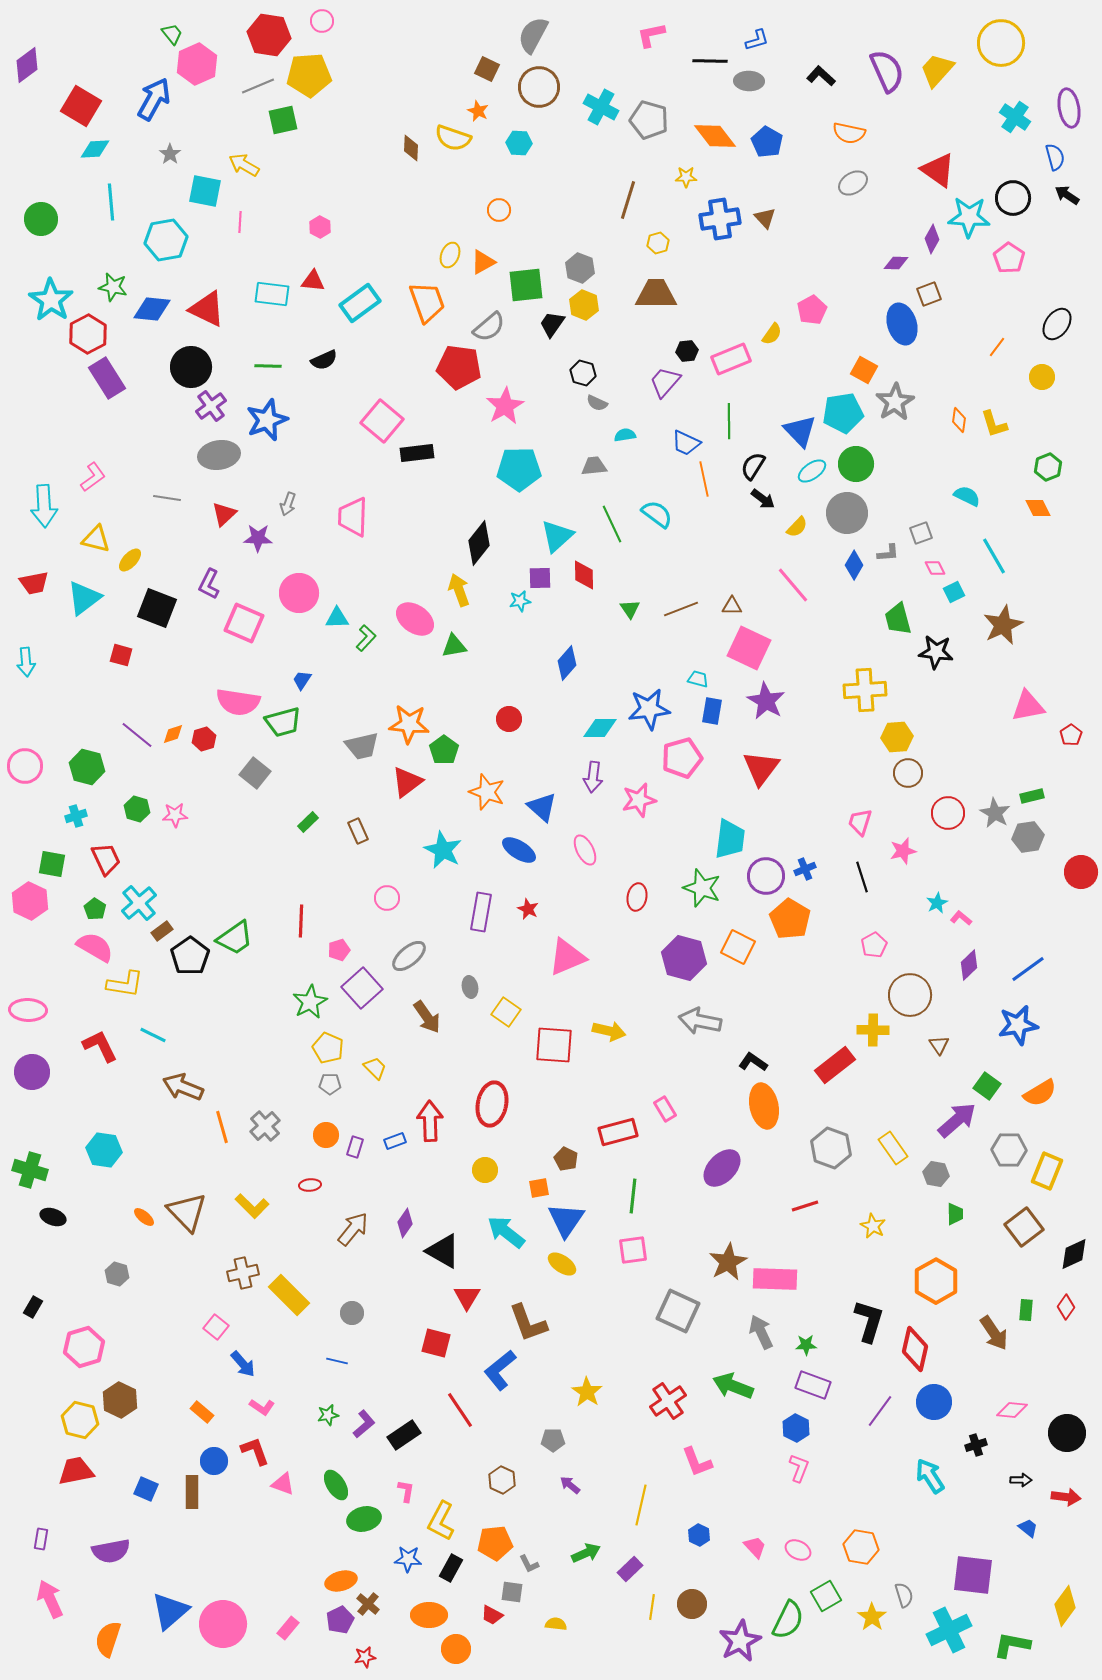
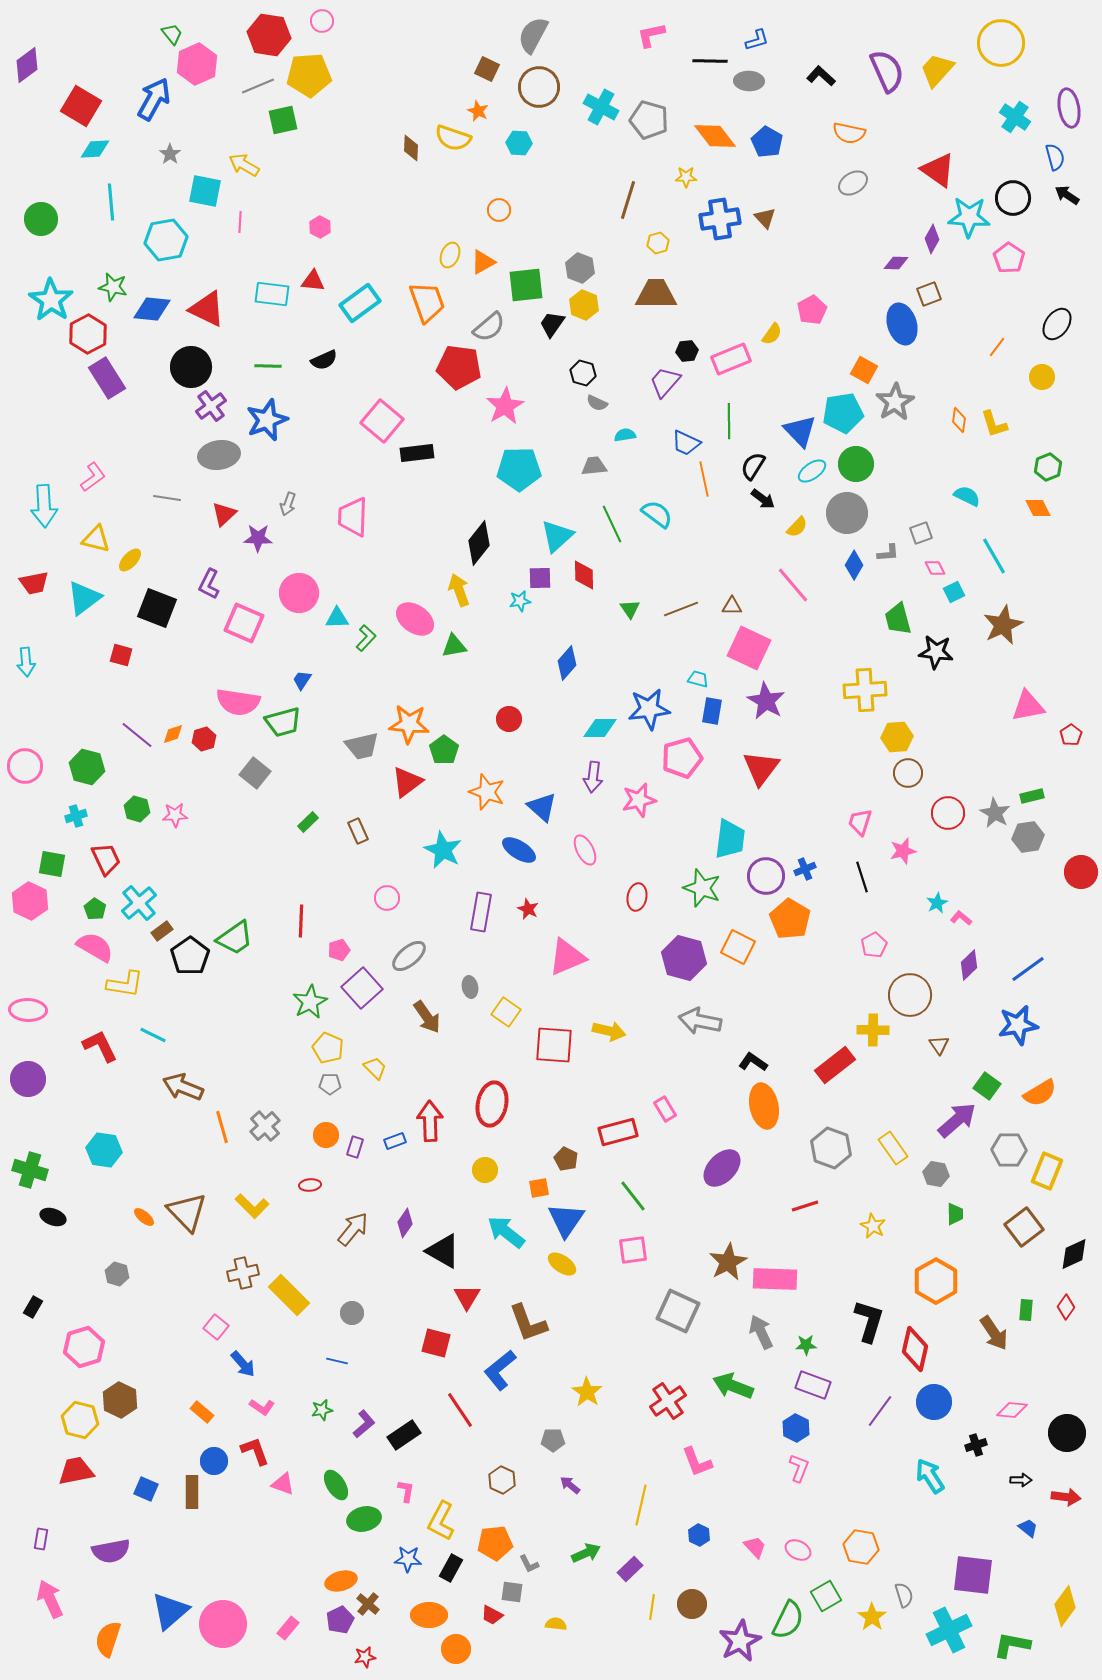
purple circle at (32, 1072): moved 4 px left, 7 px down
green line at (633, 1196): rotated 44 degrees counterclockwise
green star at (328, 1415): moved 6 px left, 5 px up
